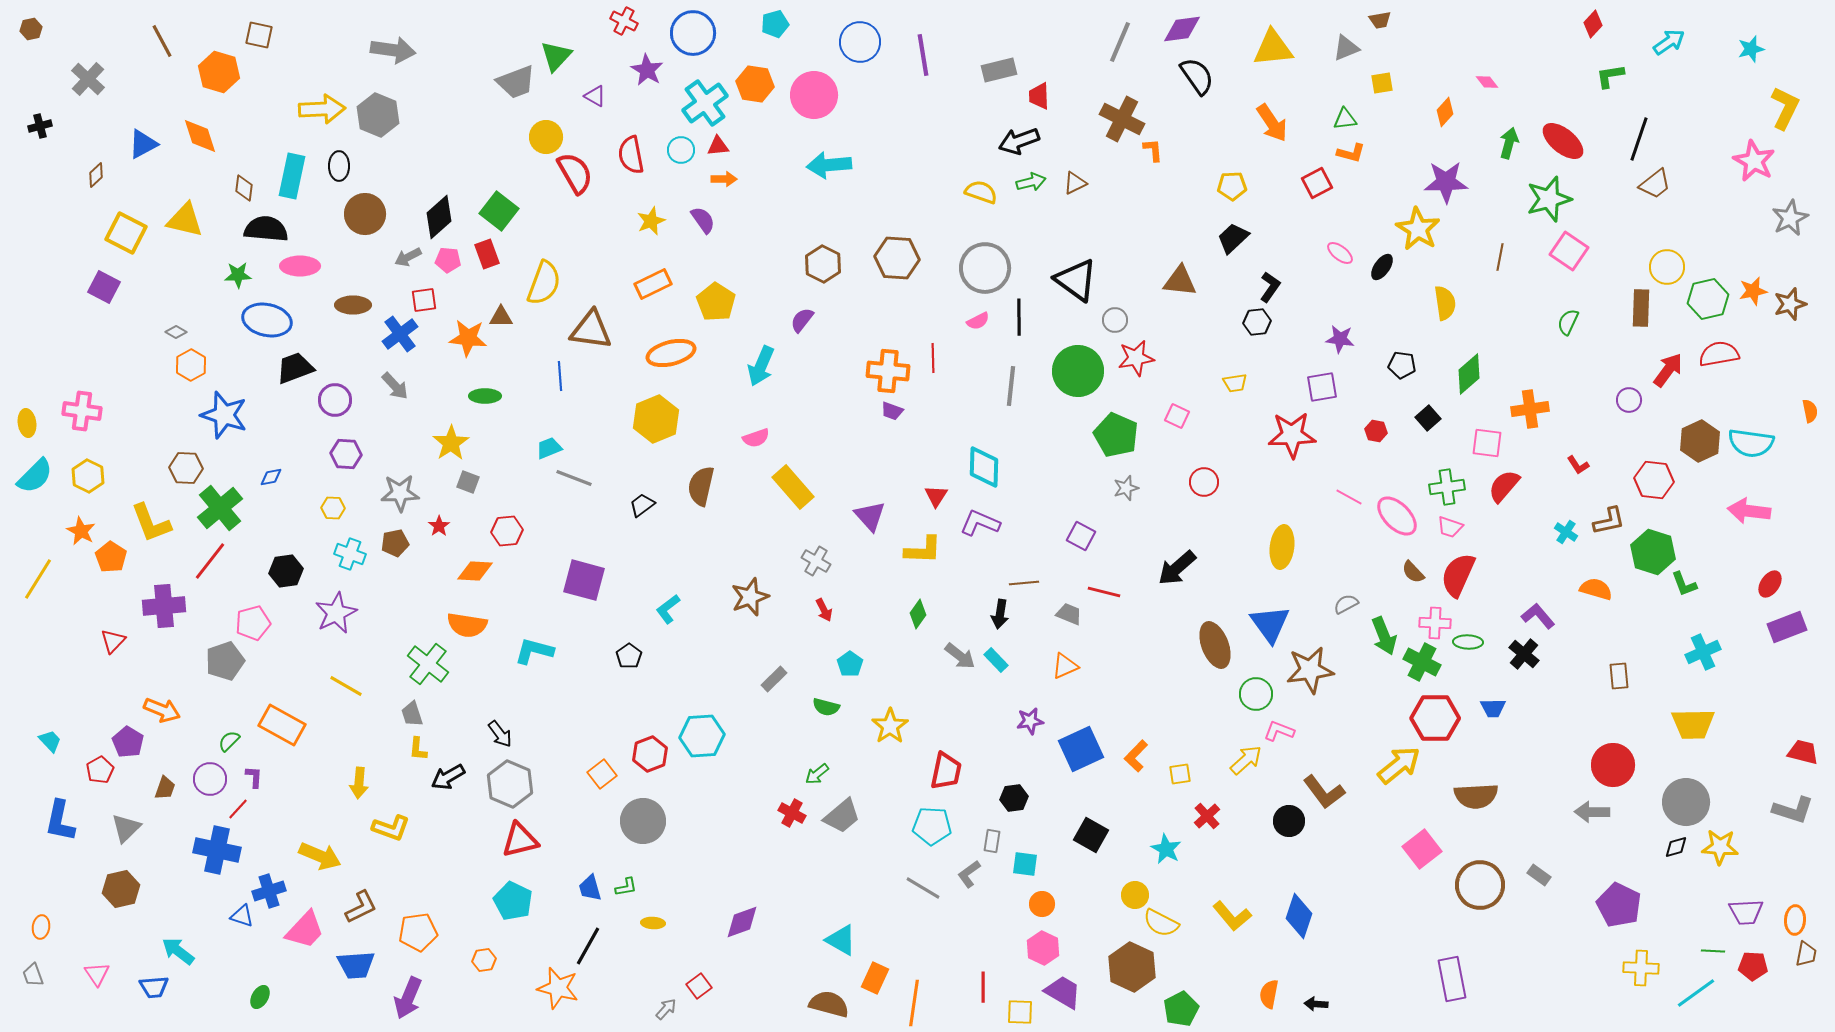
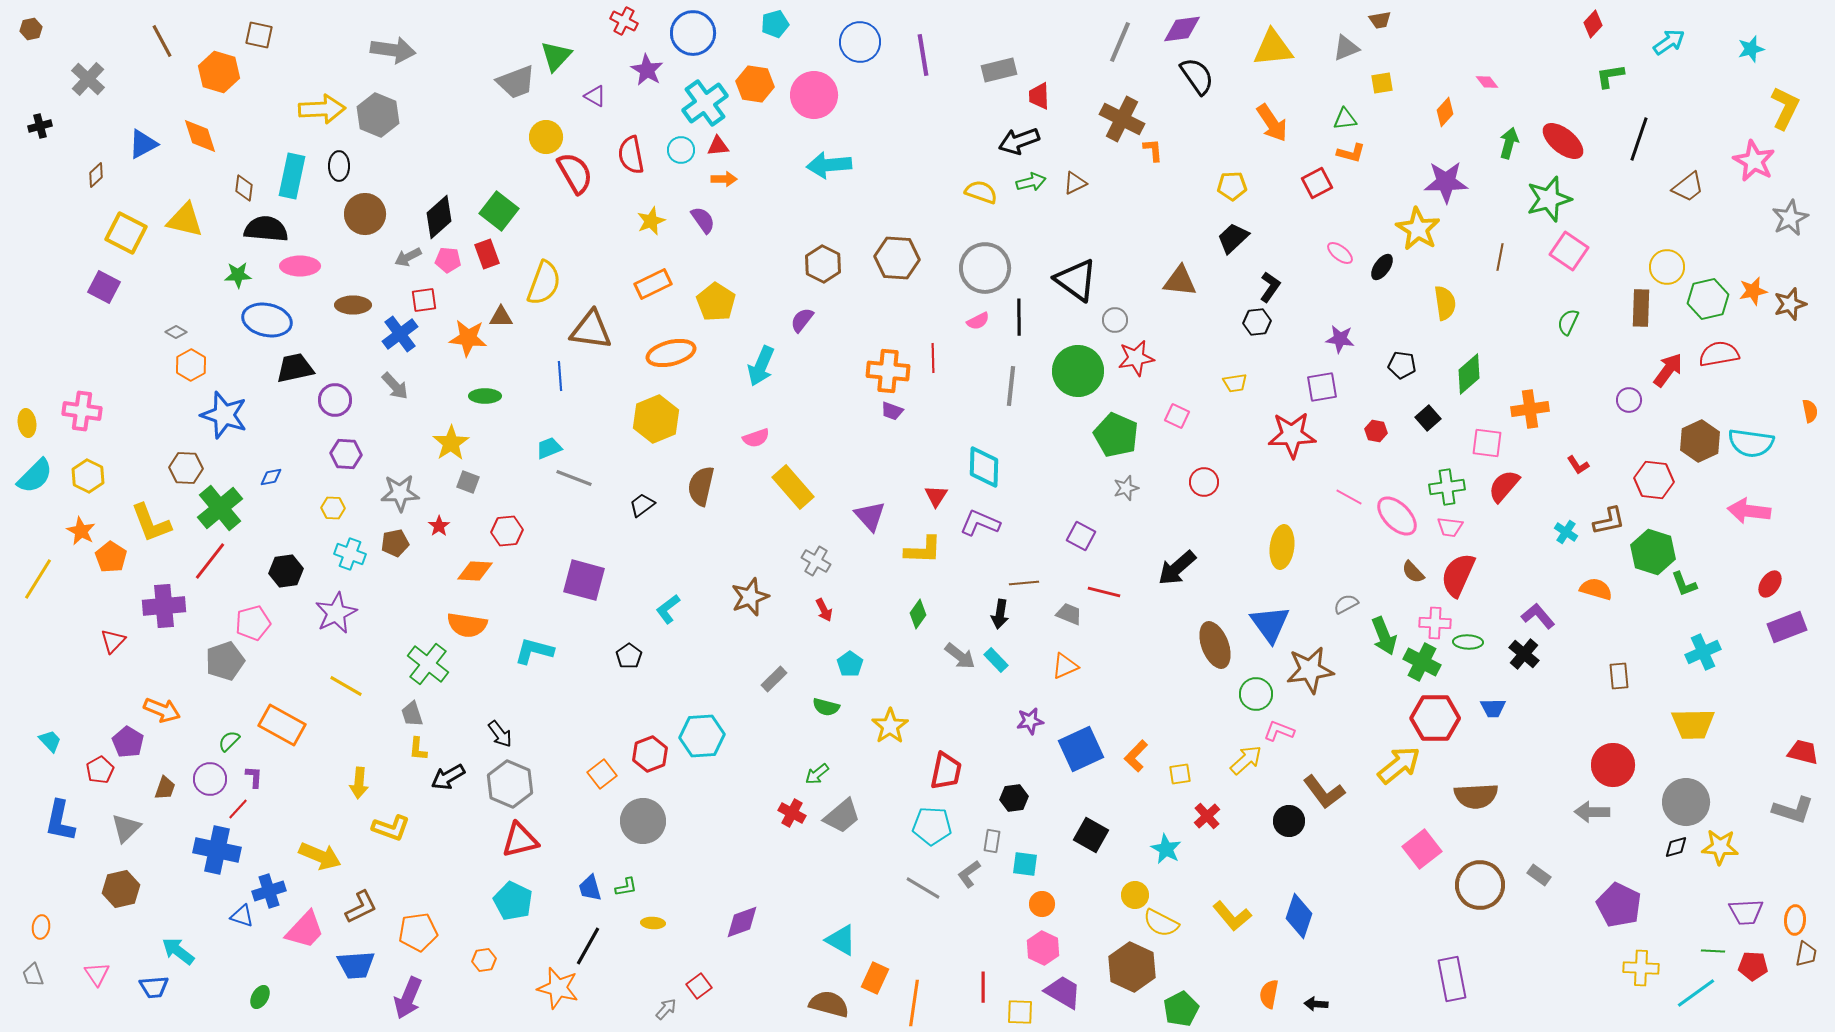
brown trapezoid at (1655, 184): moved 33 px right, 3 px down
black trapezoid at (295, 368): rotated 9 degrees clockwise
pink trapezoid at (1450, 527): rotated 12 degrees counterclockwise
